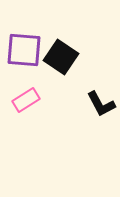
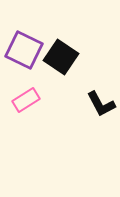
purple square: rotated 21 degrees clockwise
